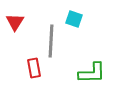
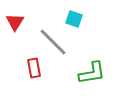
gray line: moved 2 px right, 1 px down; rotated 48 degrees counterclockwise
green L-shape: rotated 8 degrees counterclockwise
